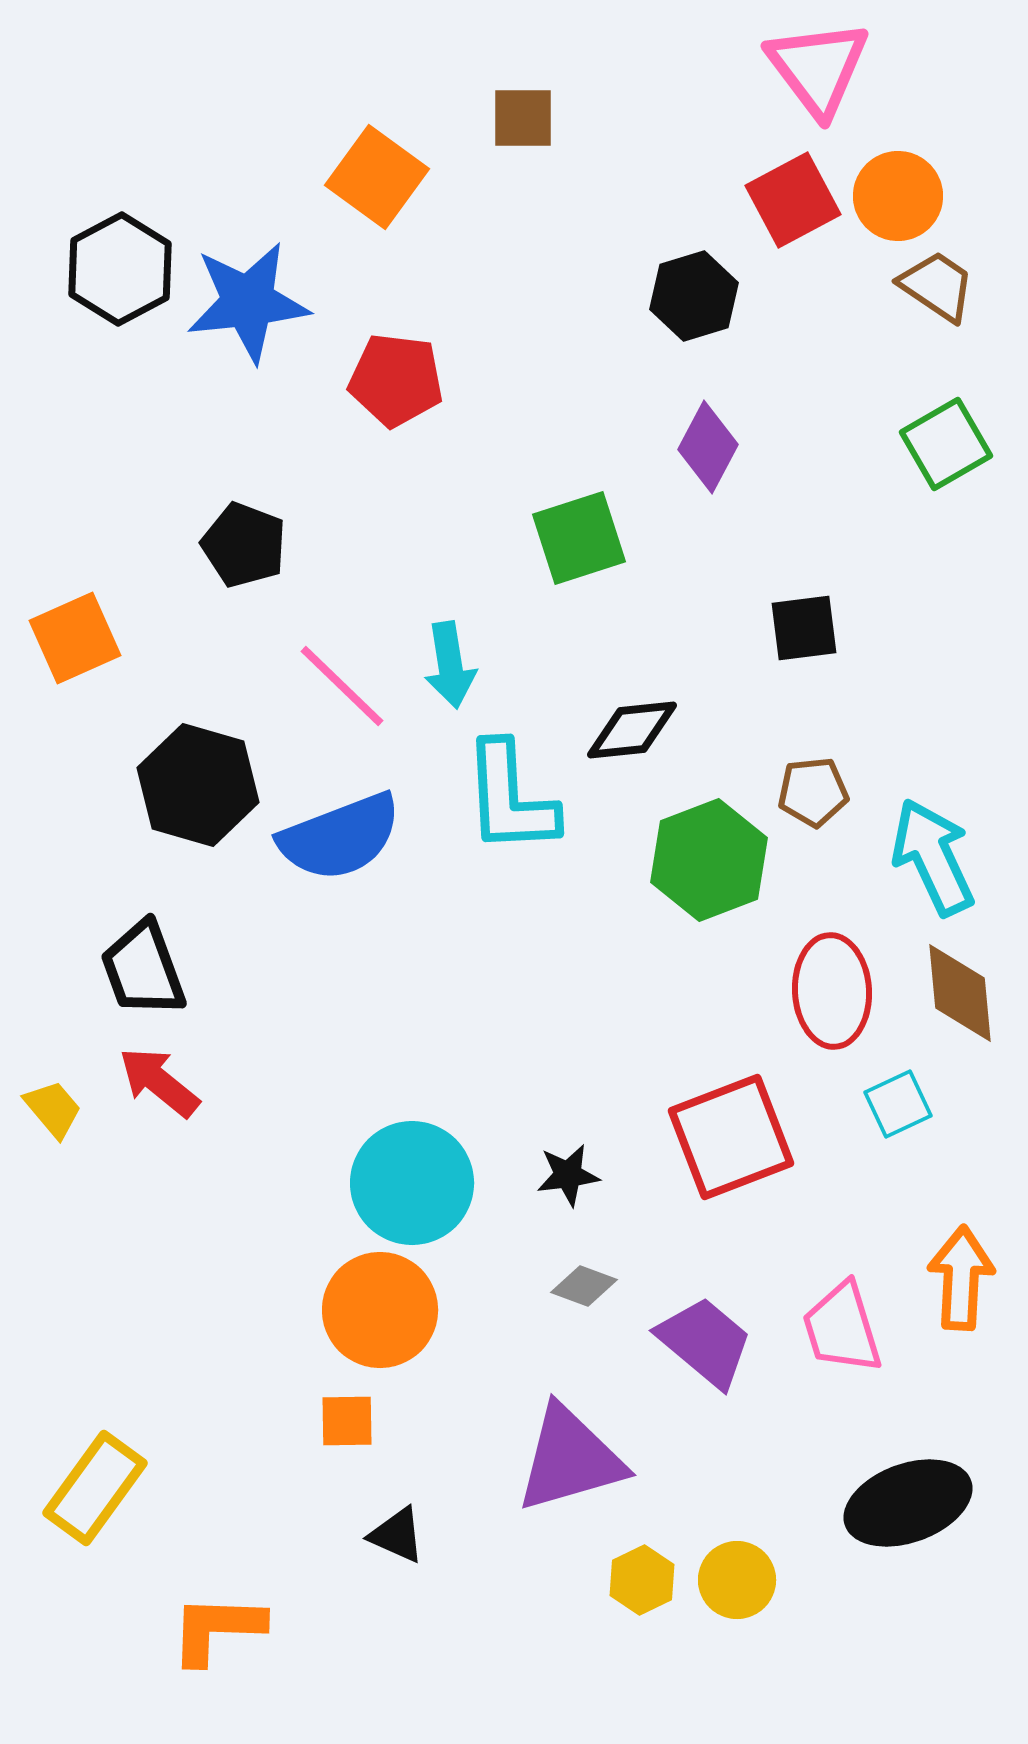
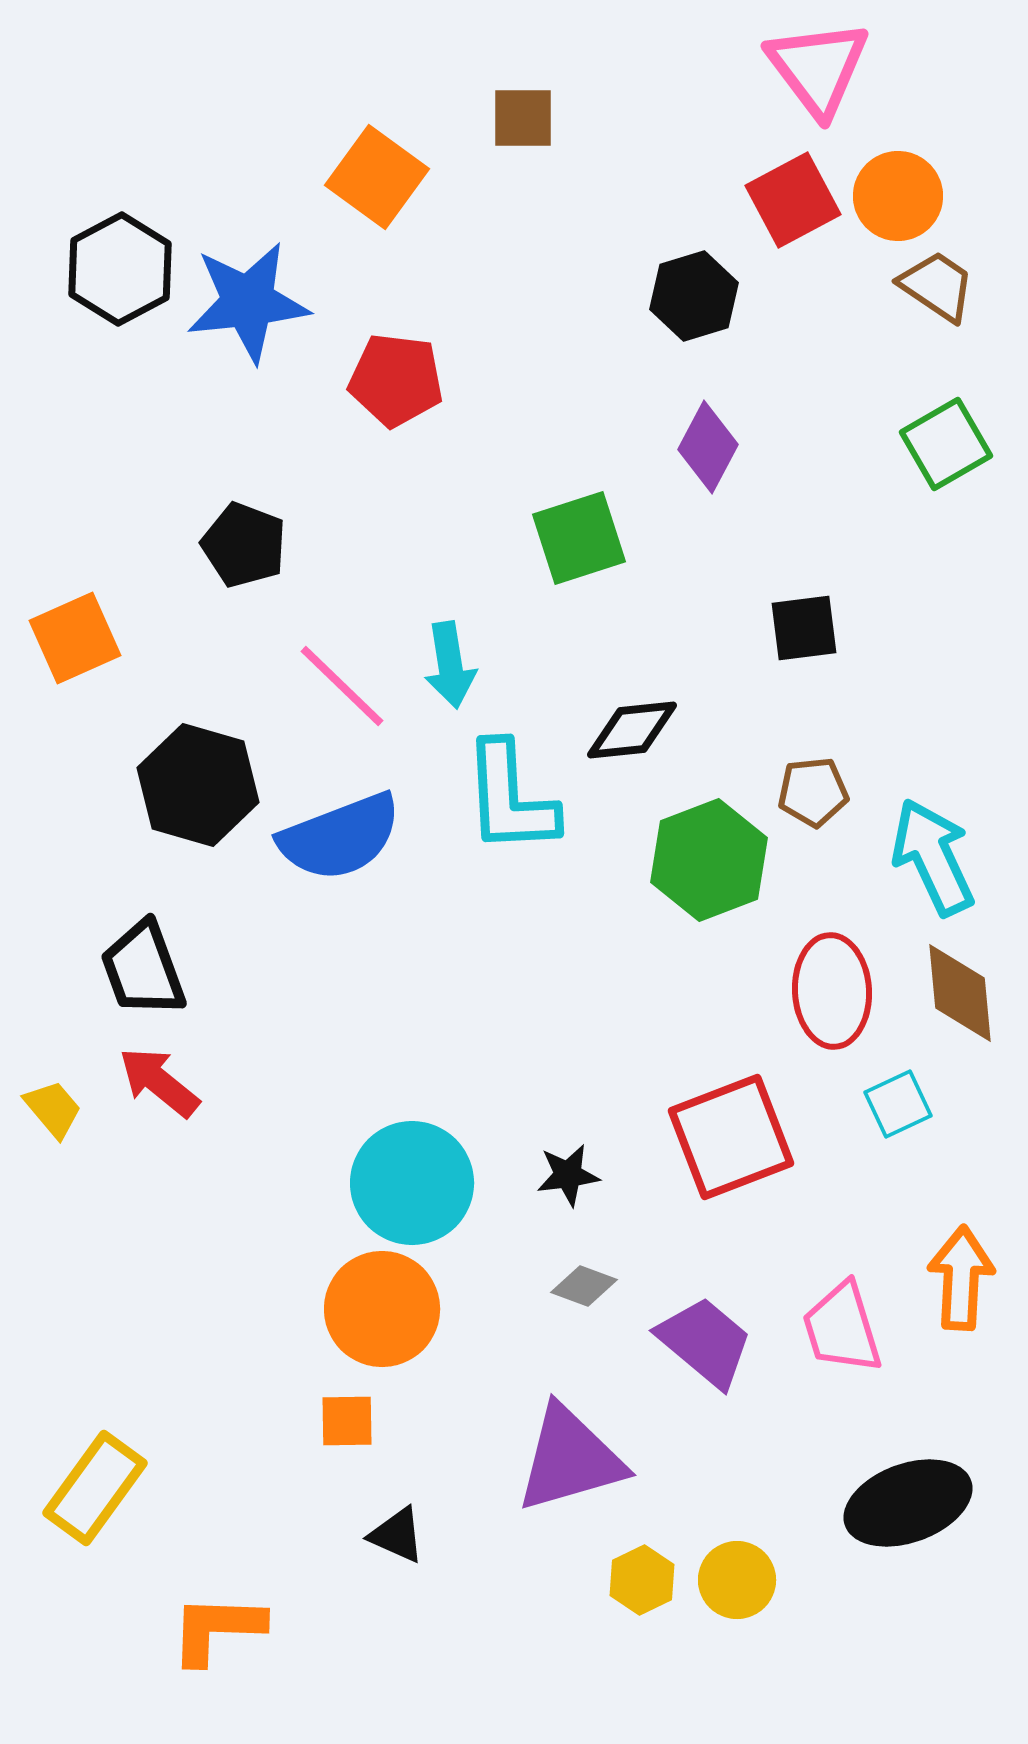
orange circle at (380, 1310): moved 2 px right, 1 px up
